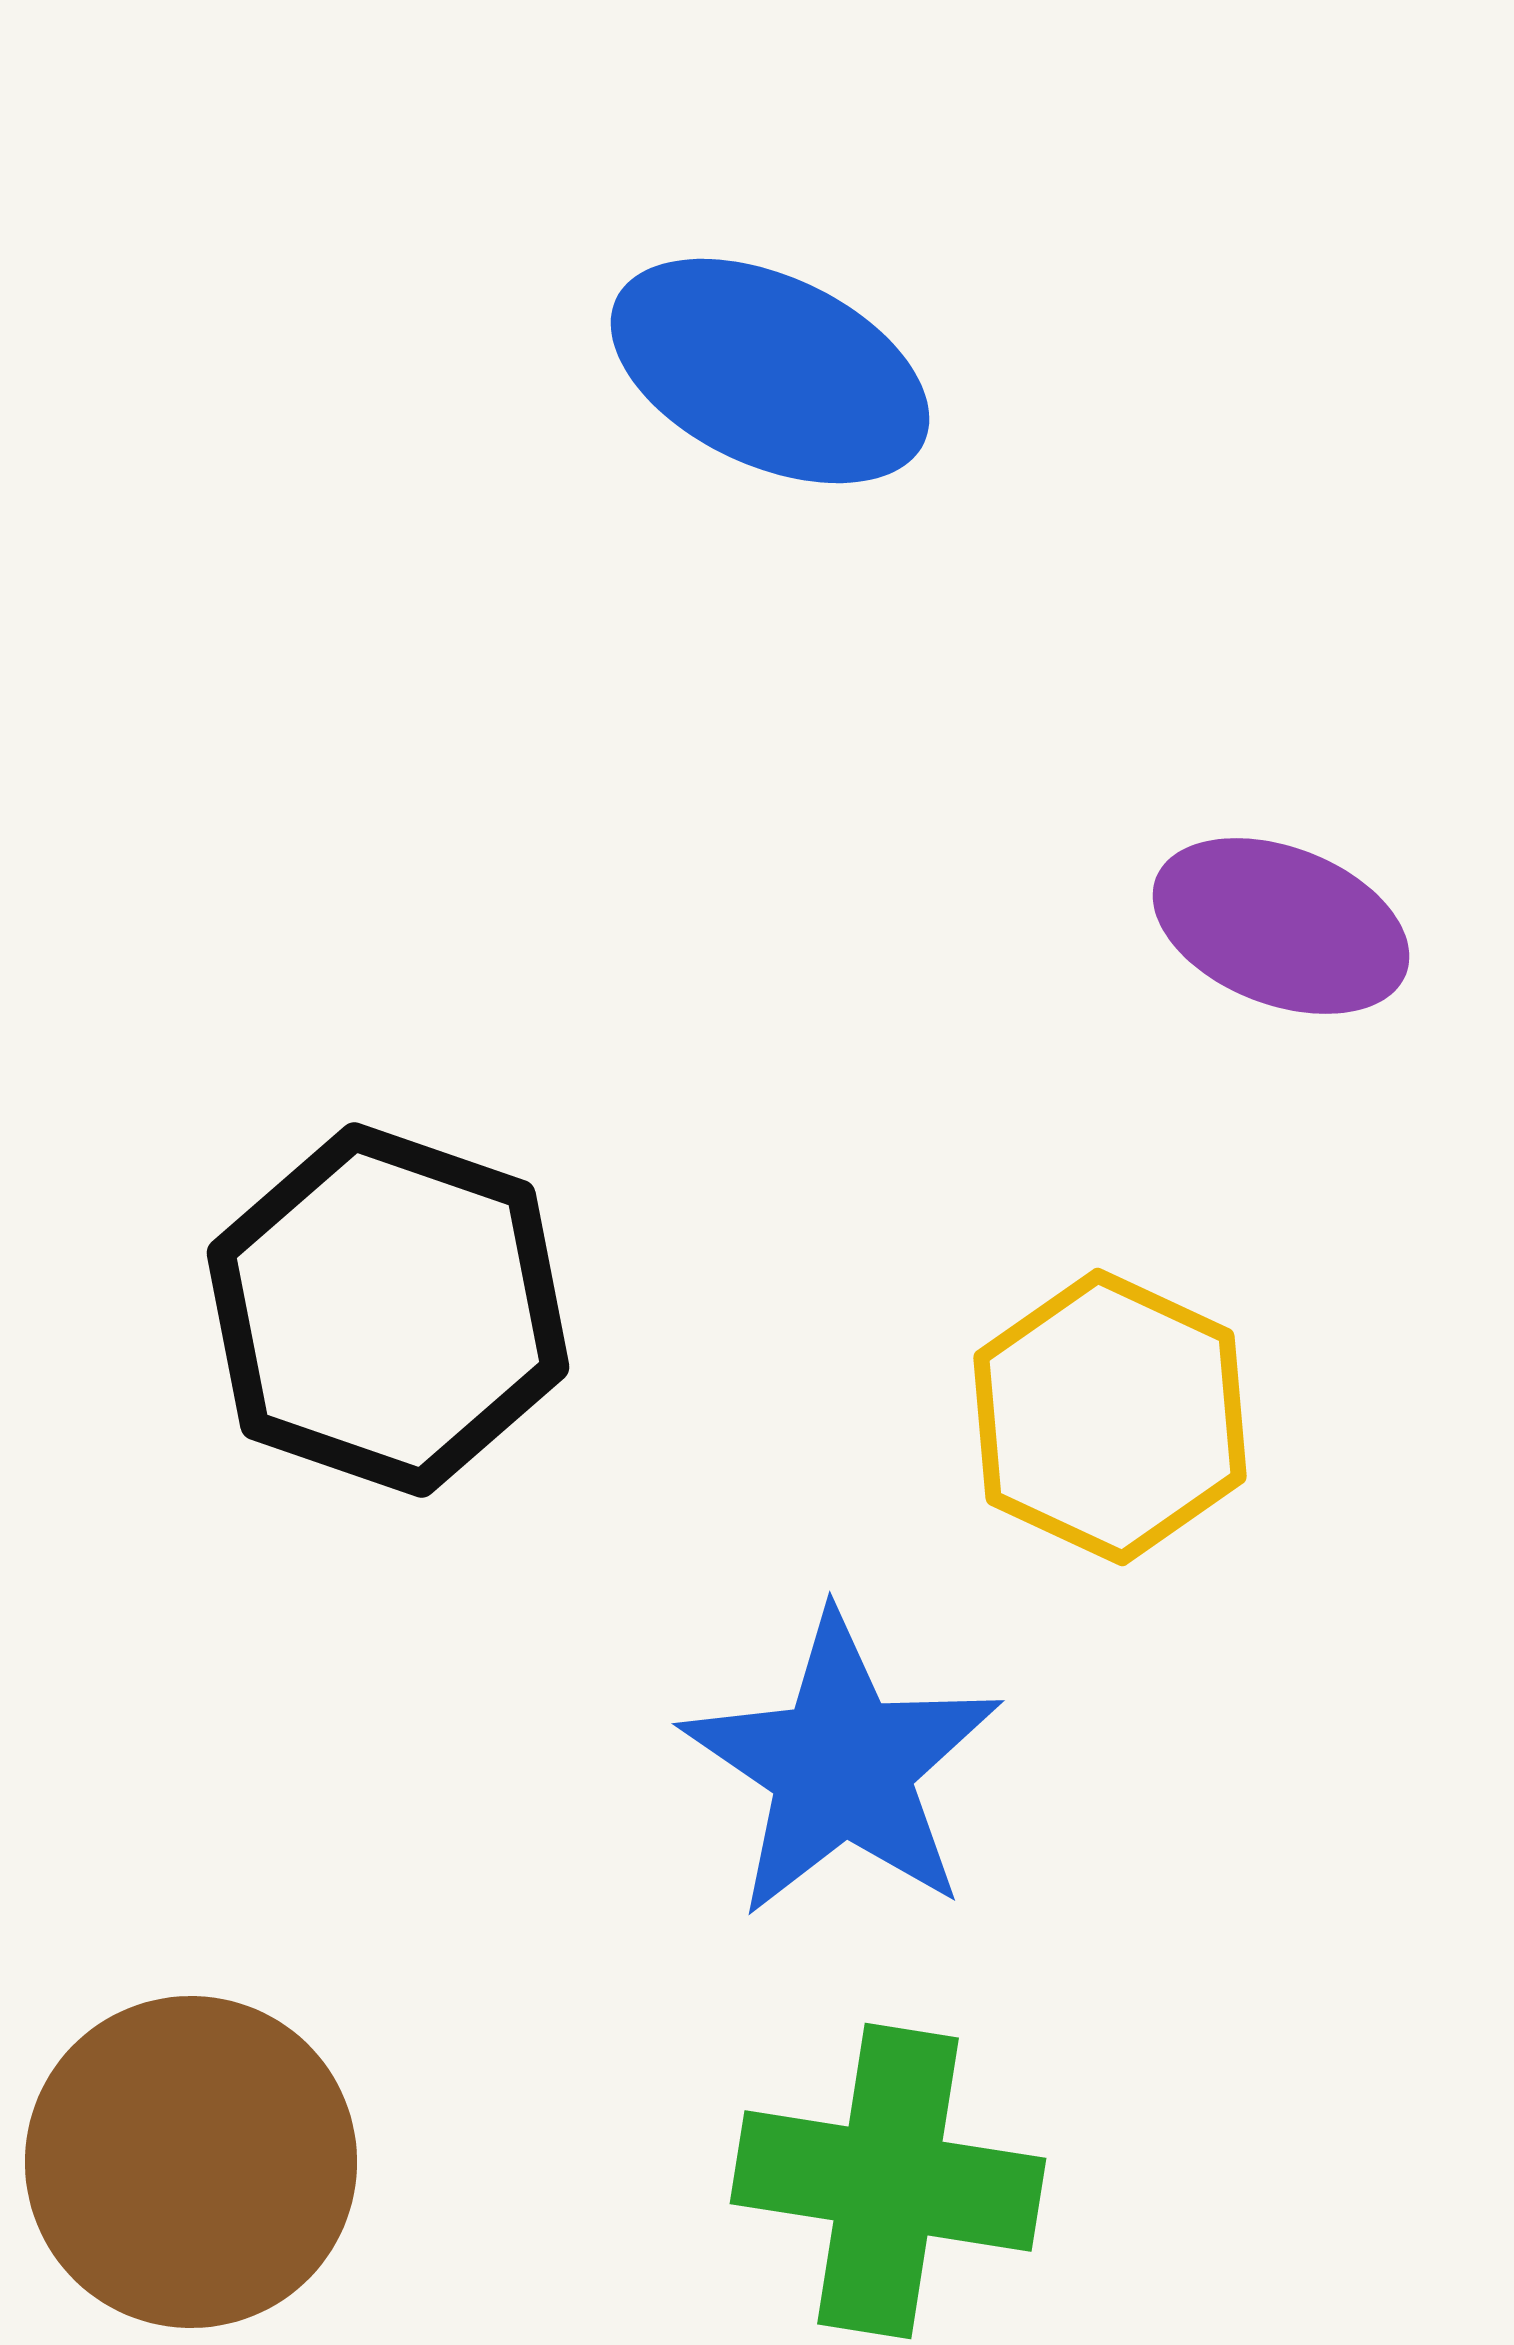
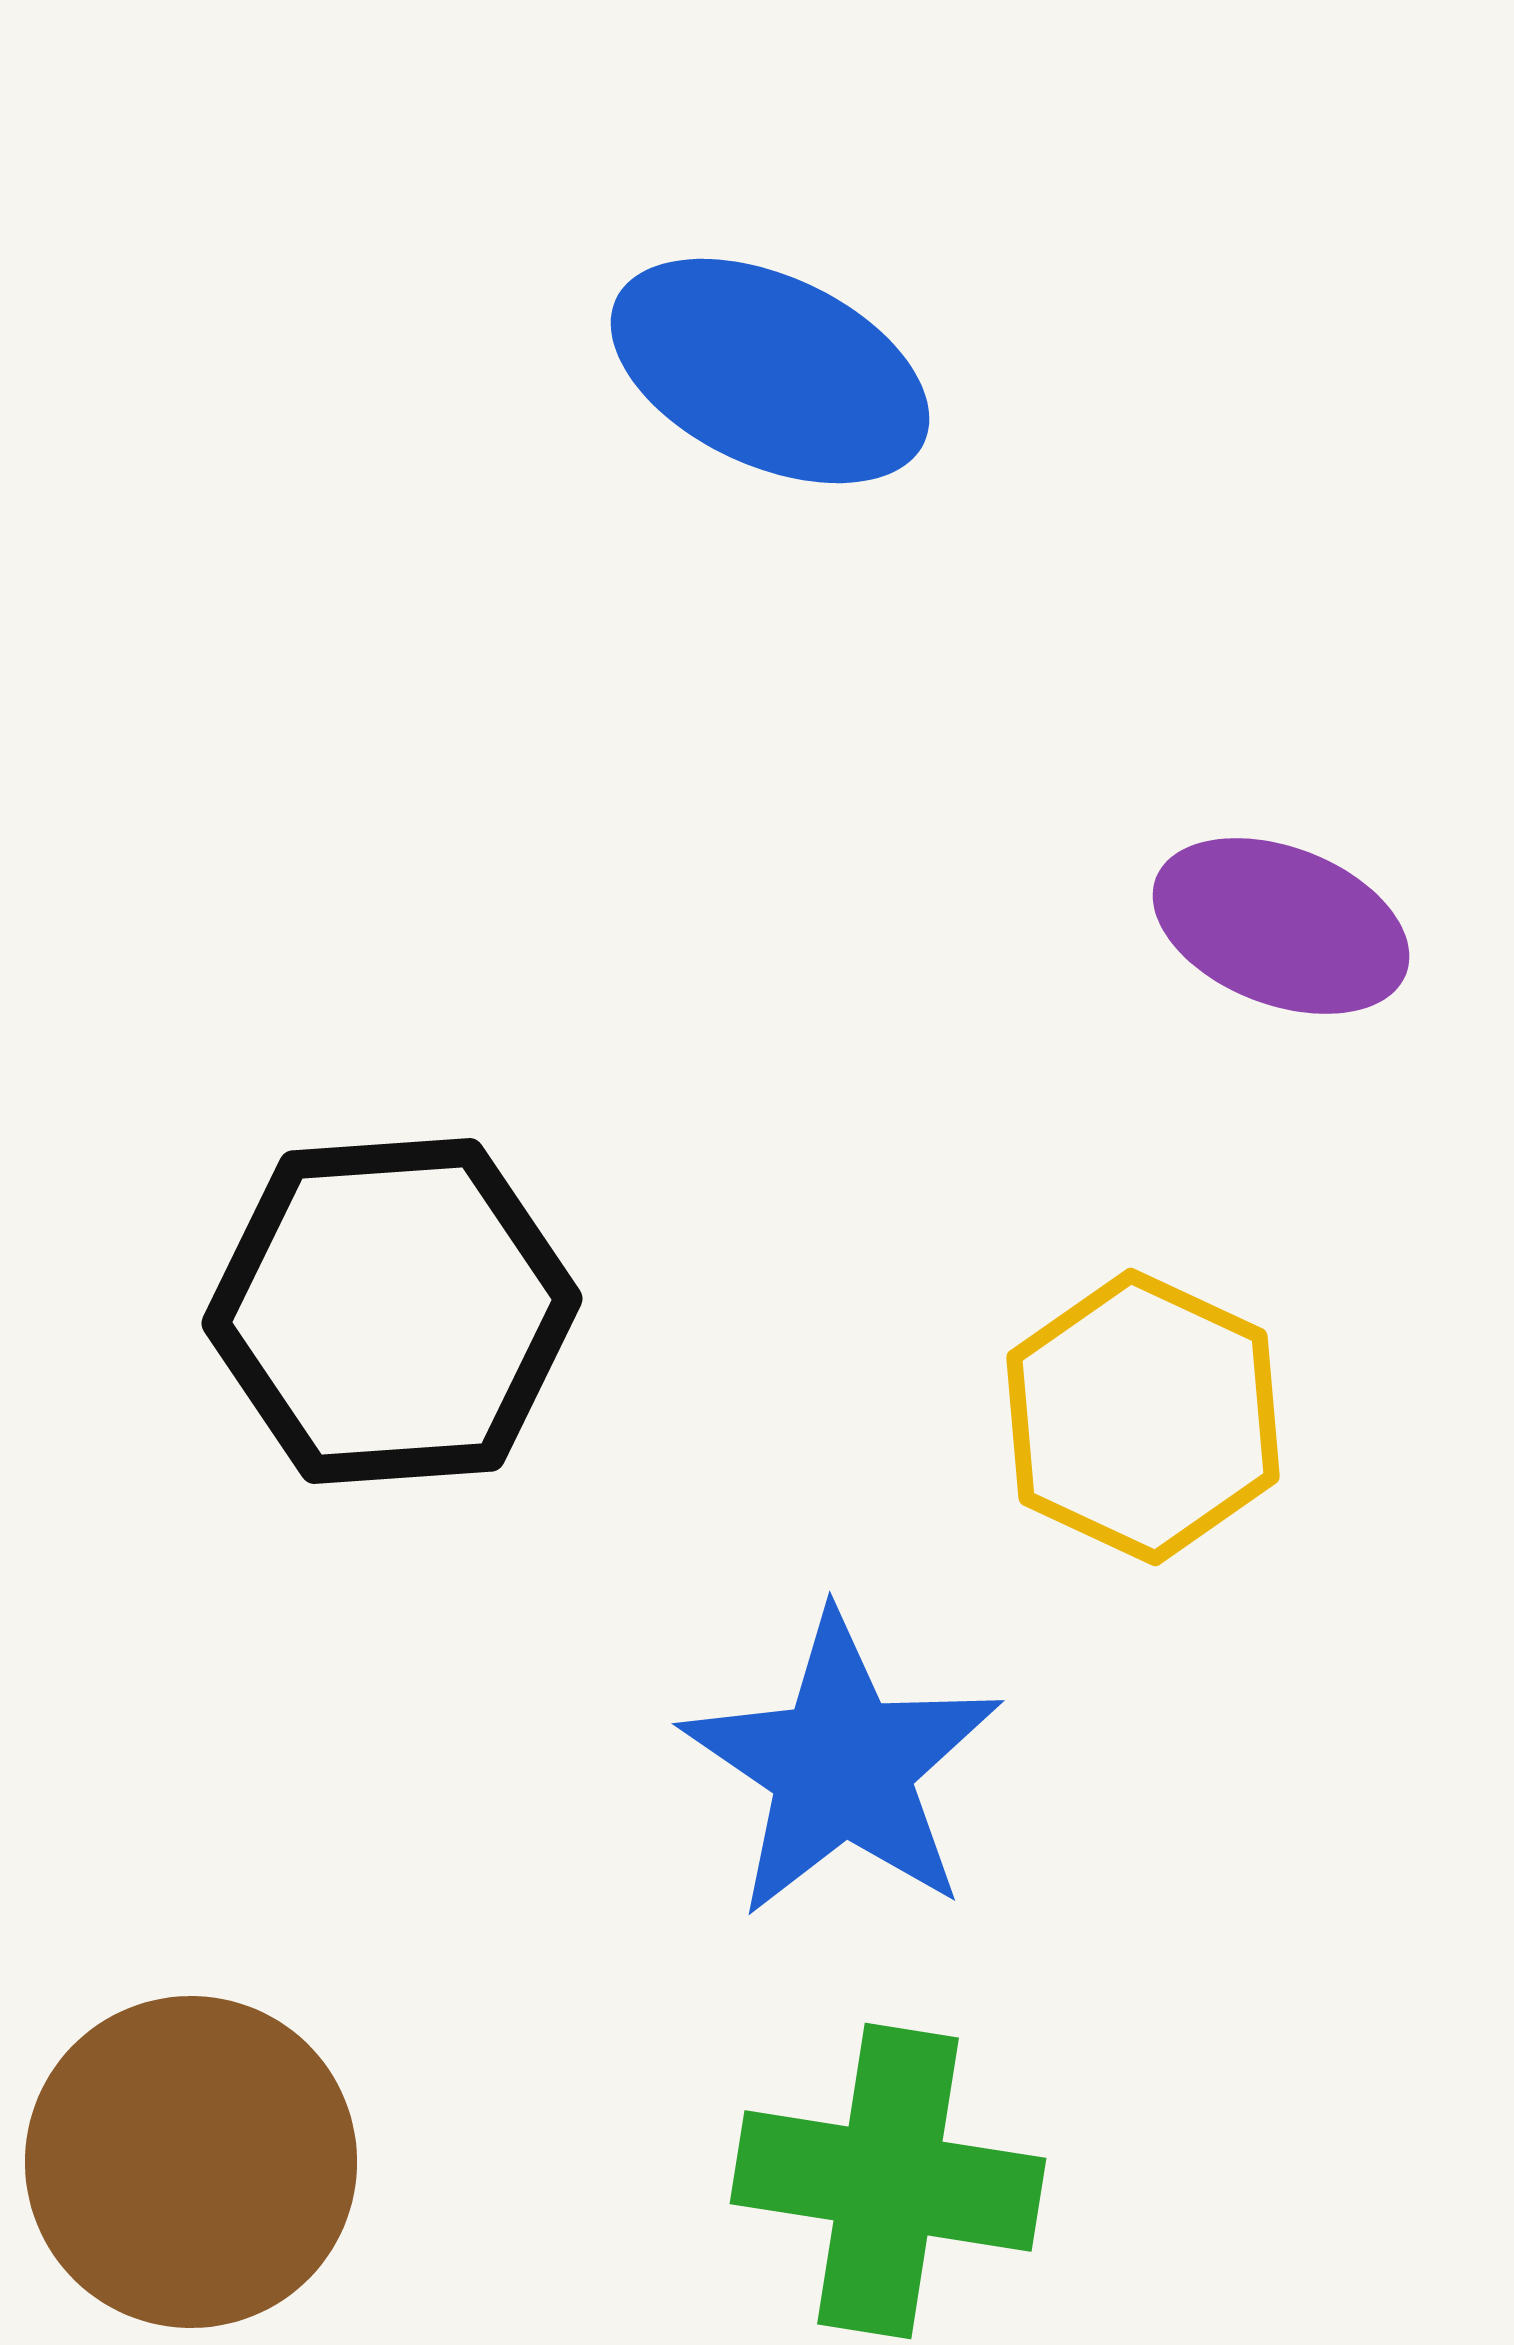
black hexagon: moved 4 px right, 1 px down; rotated 23 degrees counterclockwise
yellow hexagon: moved 33 px right
